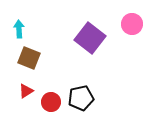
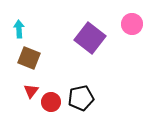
red triangle: moved 5 px right; rotated 21 degrees counterclockwise
